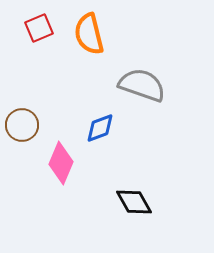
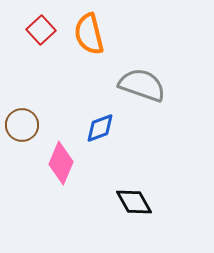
red square: moved 2 px right, 2 px down; rotated 20 degrees counterclockwise
